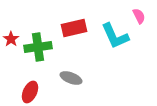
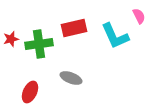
red star: rotated 21 degrees clockwise
green cross: moved 1 px right, 3 px up
